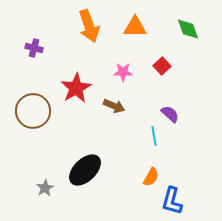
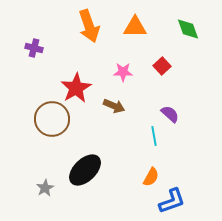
brown circle: moved 19 px right, 8 px down
blue L-shape: rotated 124 degrees counterclockwise
